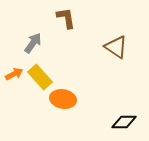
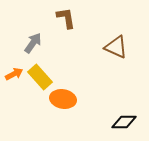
brown triangle: rotated 10 degrees counterclockwise
